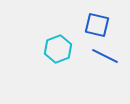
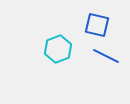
blue line: moved 1 px right
